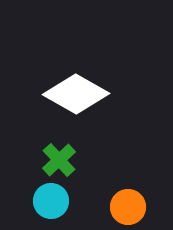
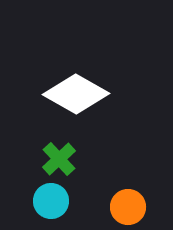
green cross: moved 1 px up
